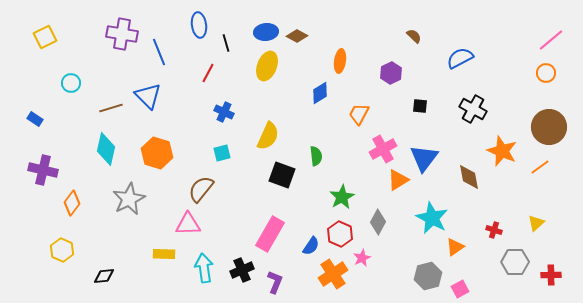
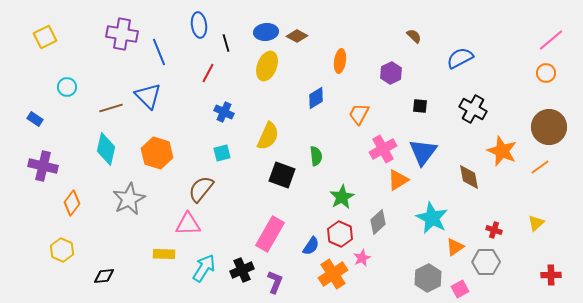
cyan circle at (71, 83): moved 4 px left, 4 px down
blue diamond at (320, 93): moved 4 px left, 5 px down
blue triangle at (424, 158): moved 1 px left, 6 px up
purple cross at (43, 170): moved 4 px up
gray diamond at (378, 222): rotated 20 degrees clockwise
gray hexagon at (515, 262): moved 29 px left
cyan arrow at (204, 268): rotated 40 degrees clockwise
gray hexagon at (428, 276): moved 2 px down; rotated 12 degrees counterclockwise
